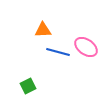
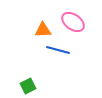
pink ellipse: moved 13 px left, 25 px up
blue line: moved 2 px up
